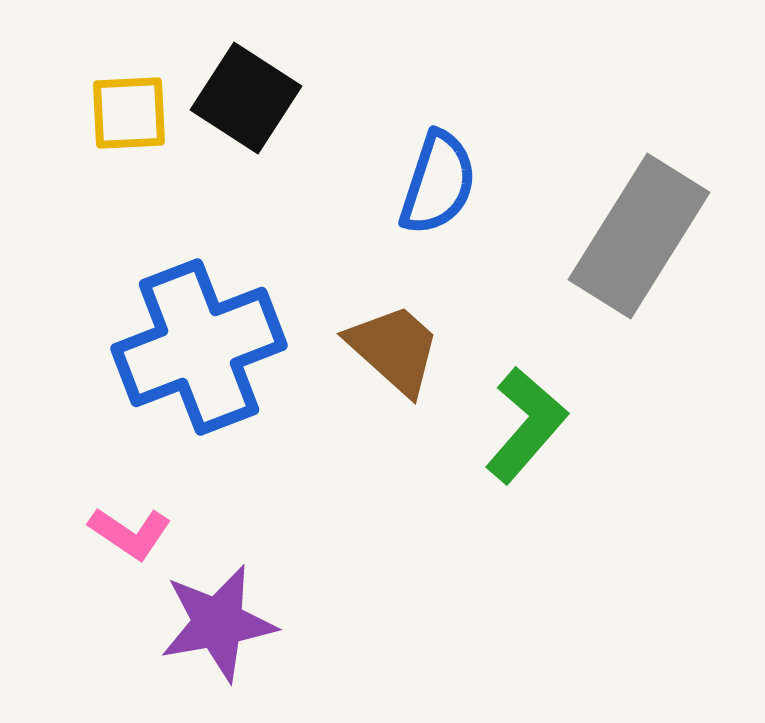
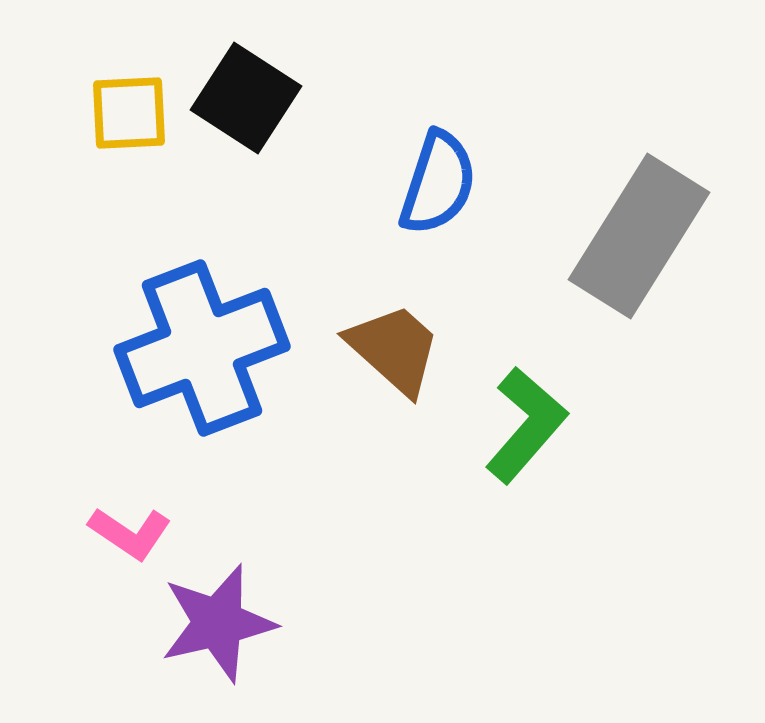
blue cross: moved 3 px right, 1 px down
purple star: rotated 3 degrees counterclockwise
